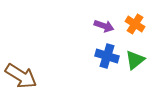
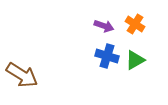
green triangle: rotated 10 degrees clockwise
brown arrow: moved 1 px right, 1 px up
